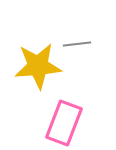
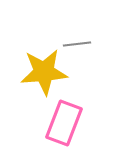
yellow star: moved 6 px right, 6 px down
